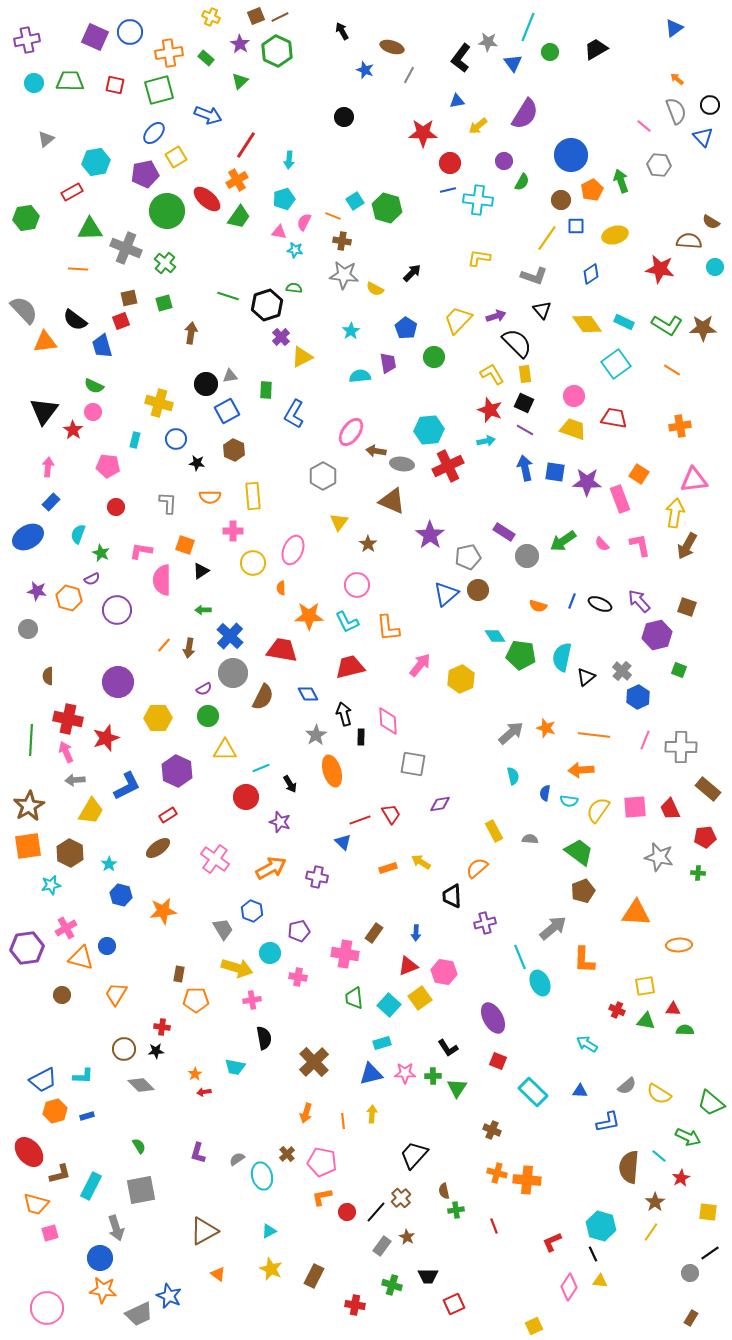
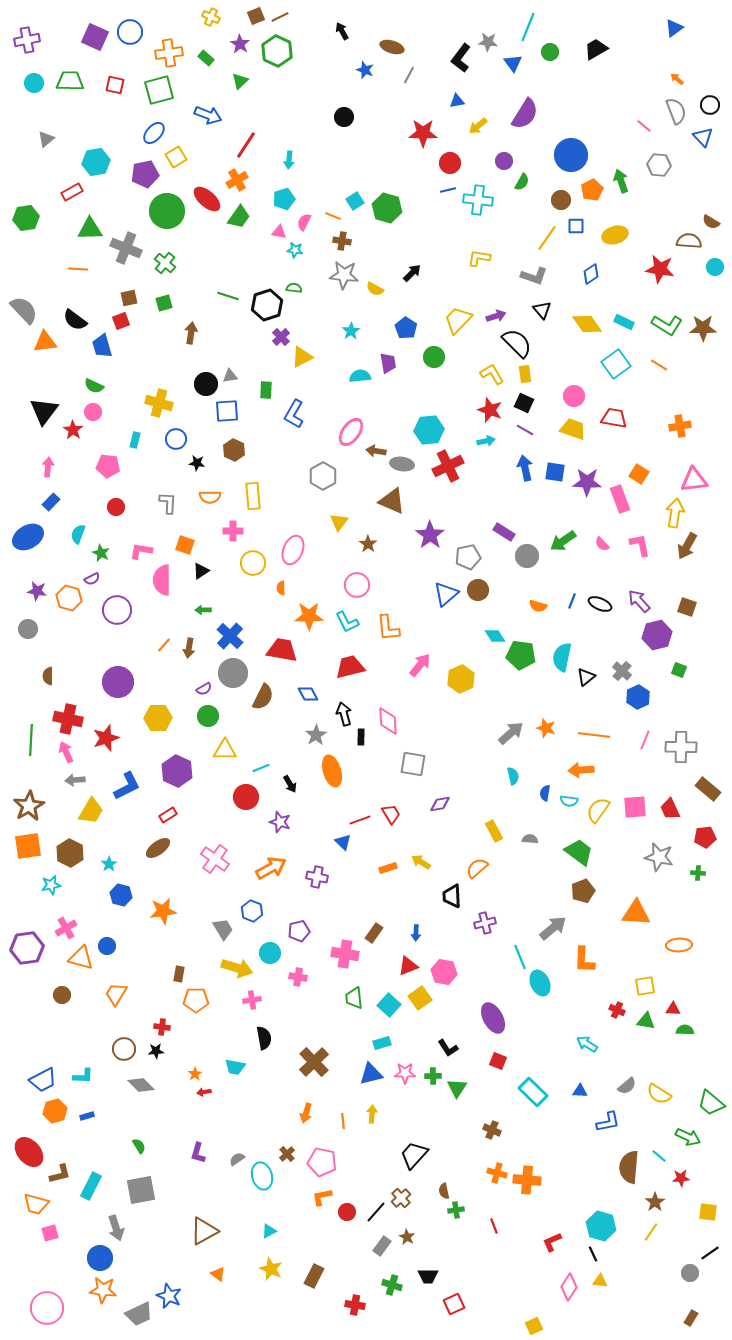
orange line at (672, 370): moved 13 px left, 5 px up
blue square at (227, 411): rotated 25 degrees clockwise
red star at (681, 1178): rotated 24 degrees clockwise
